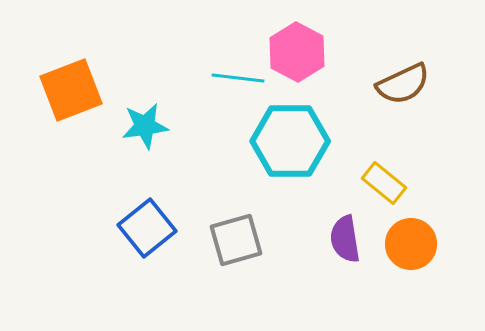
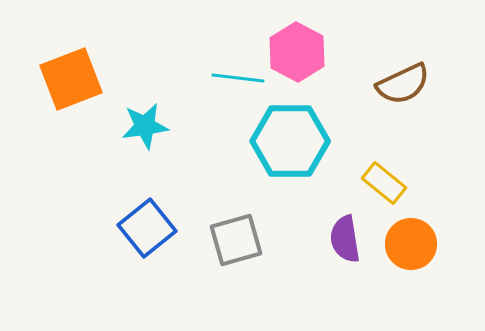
orange square: moved 11 px up
